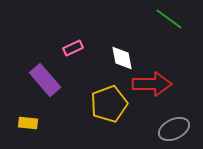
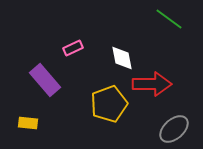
gray ellipse: rotated 16 degrees counterclockwise
